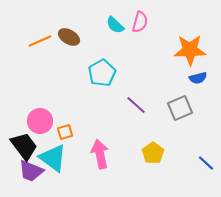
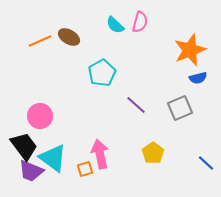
orange star: rotated 20 degrees counterclockwise
pink circle: moved 5 px up
orange square: moved 20 px right, 37 px down
